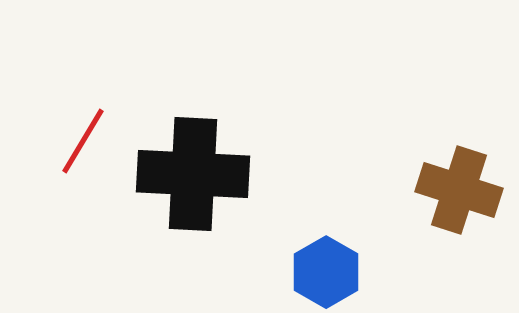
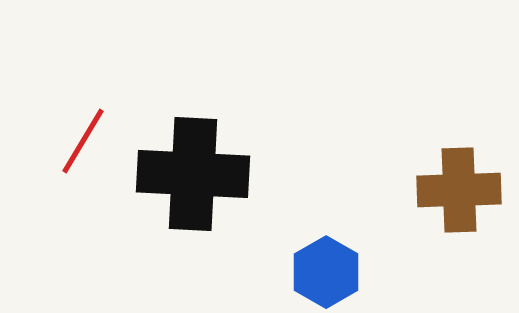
brown cross: rotated 20 degrees counterclockwise
